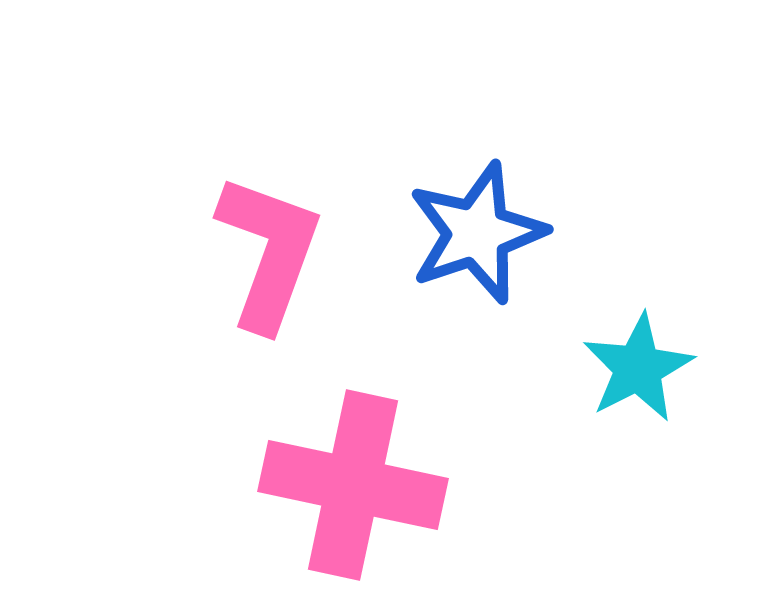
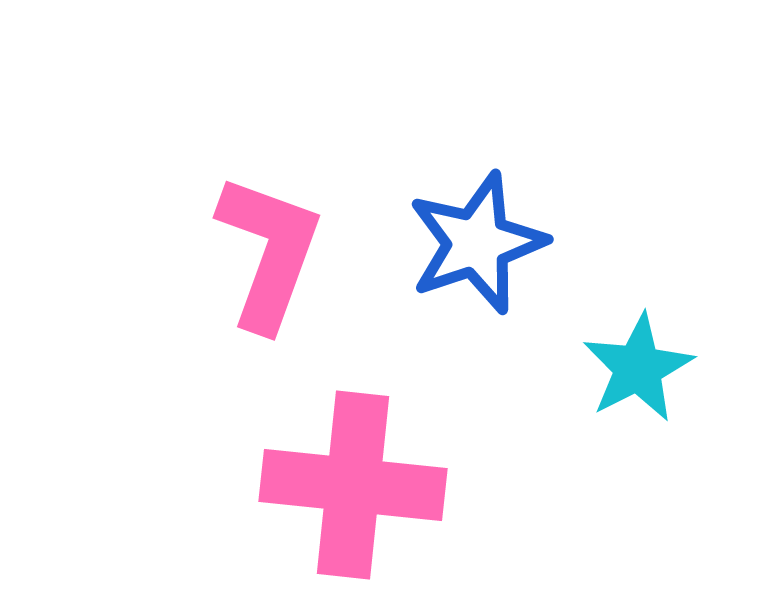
blue star: moved 10 px down
pink cross: rotated 6 degrees counterclockwise
